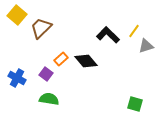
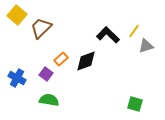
black diamond: rotated 70 degrees counterclockwise
green semicircle: moved 1 px down
